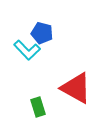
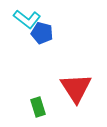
cyan L-shape: moved 31 px up; rotated 8 degrees counterclockwise
red triangle: rotated 28 degrees clockwise
